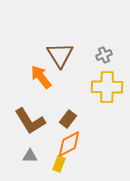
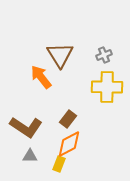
brown L-shape: moved 4 px left, 6 px down; rotated 24 degrees counterclockwise
